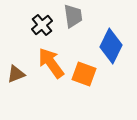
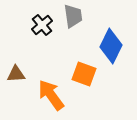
orange arrow: moved 32 px down
brown triangle: rotated 18 degrees clockwise
